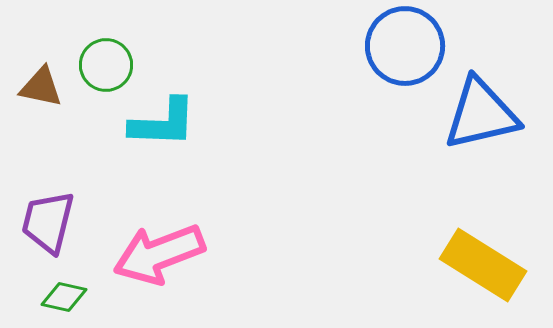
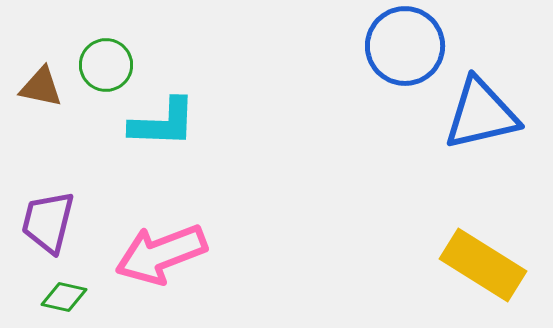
pink arrow: moved 2 px right
